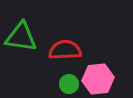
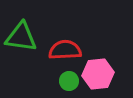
pink hexagon: moved 5 px up
green circle: moved 3 px up
